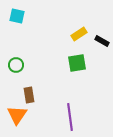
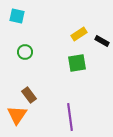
green circle: moved 9 px right, 13 px up
brown rectangle: rotated 28 degrees counterclockwise
